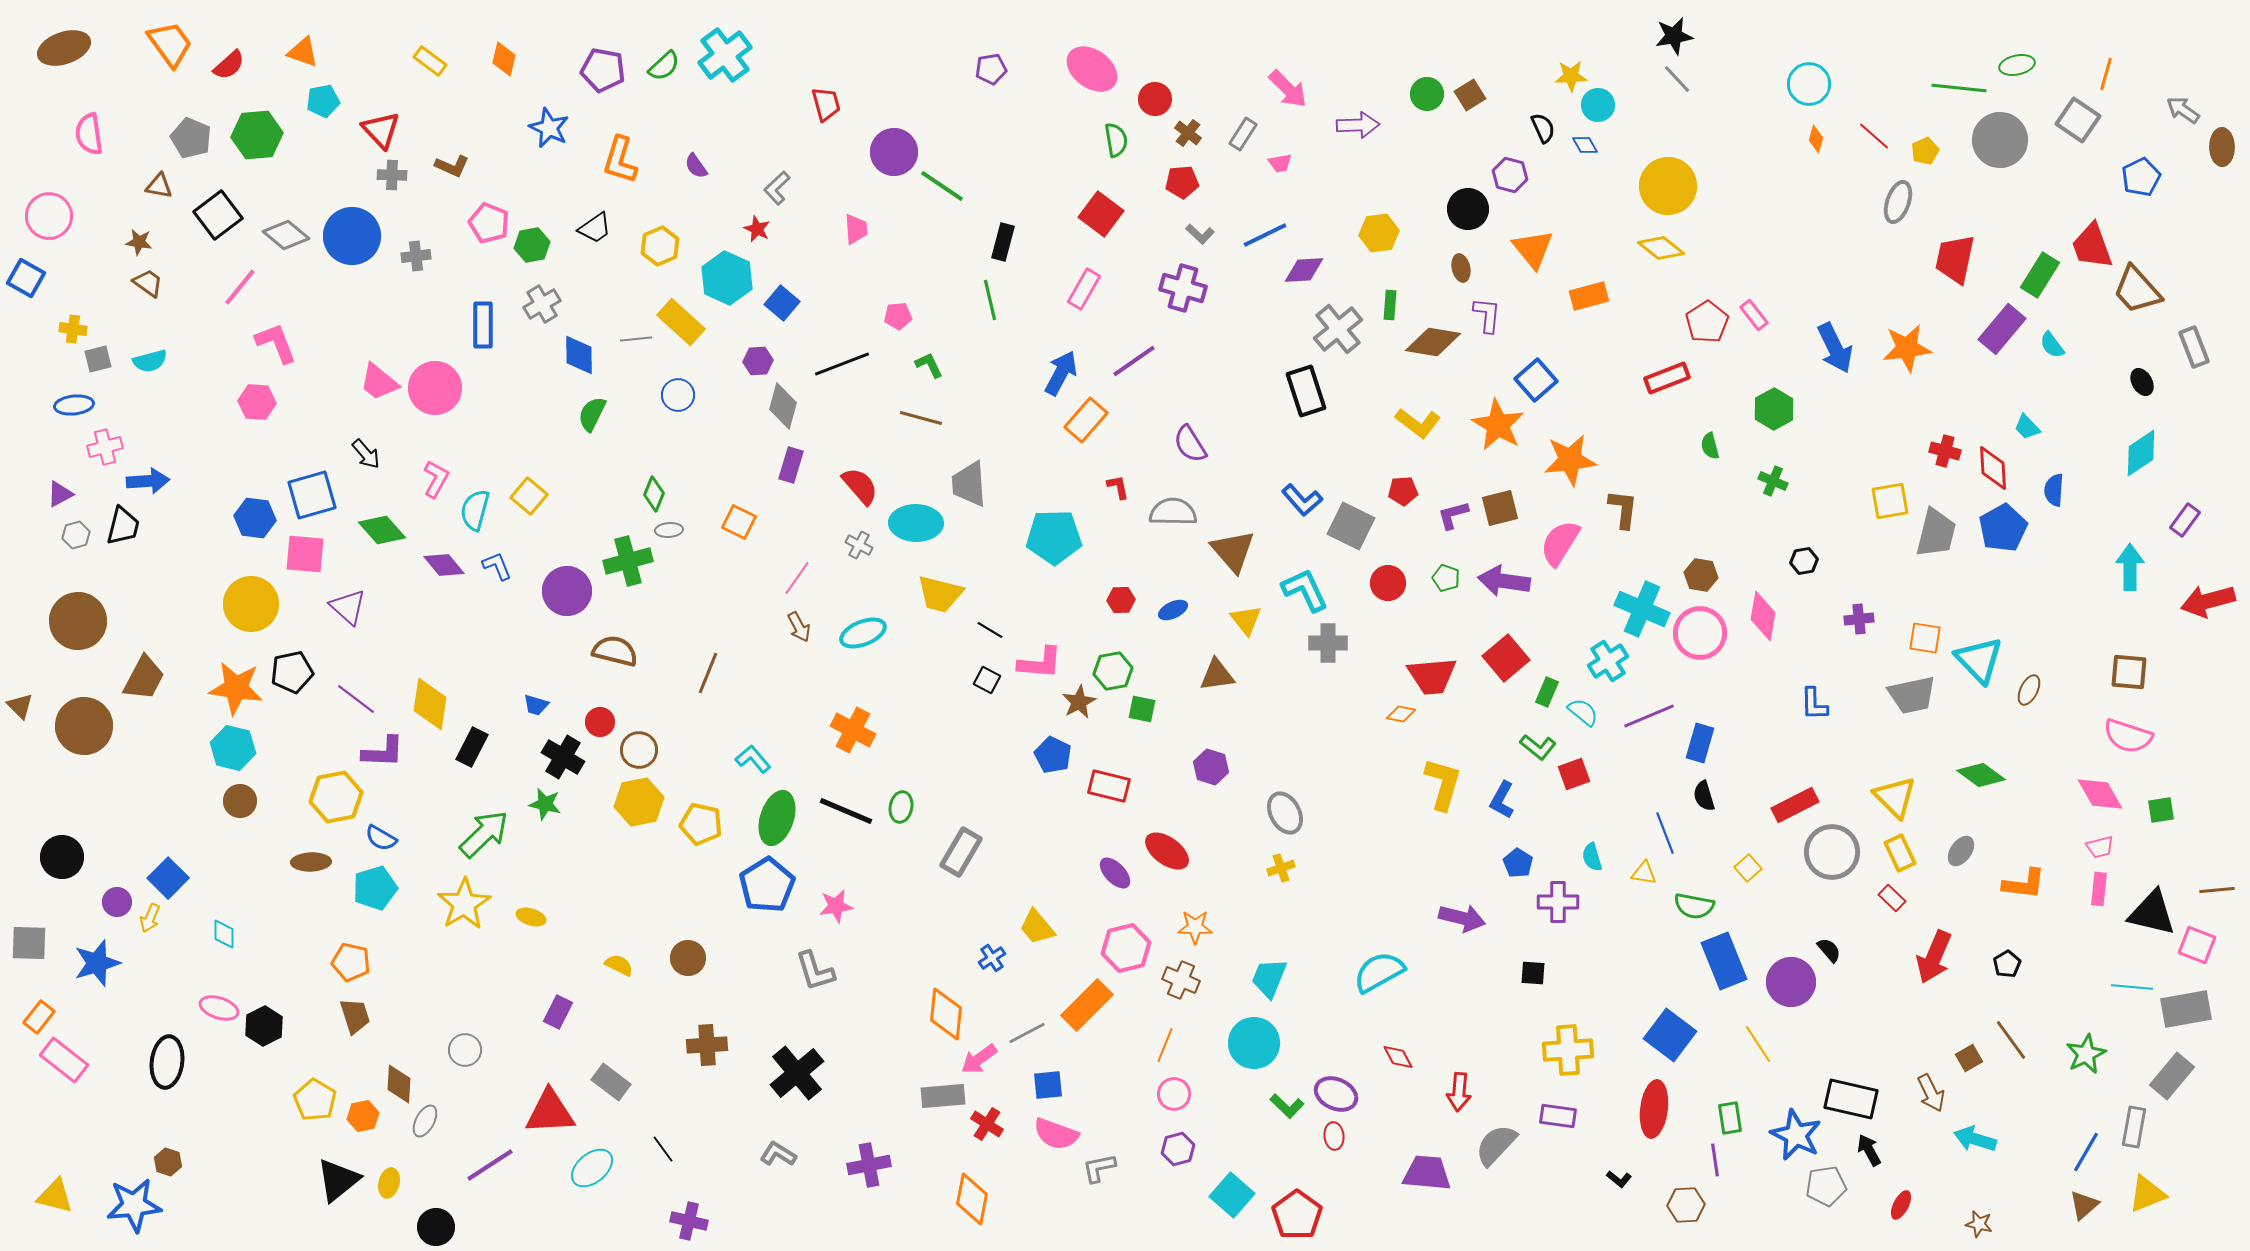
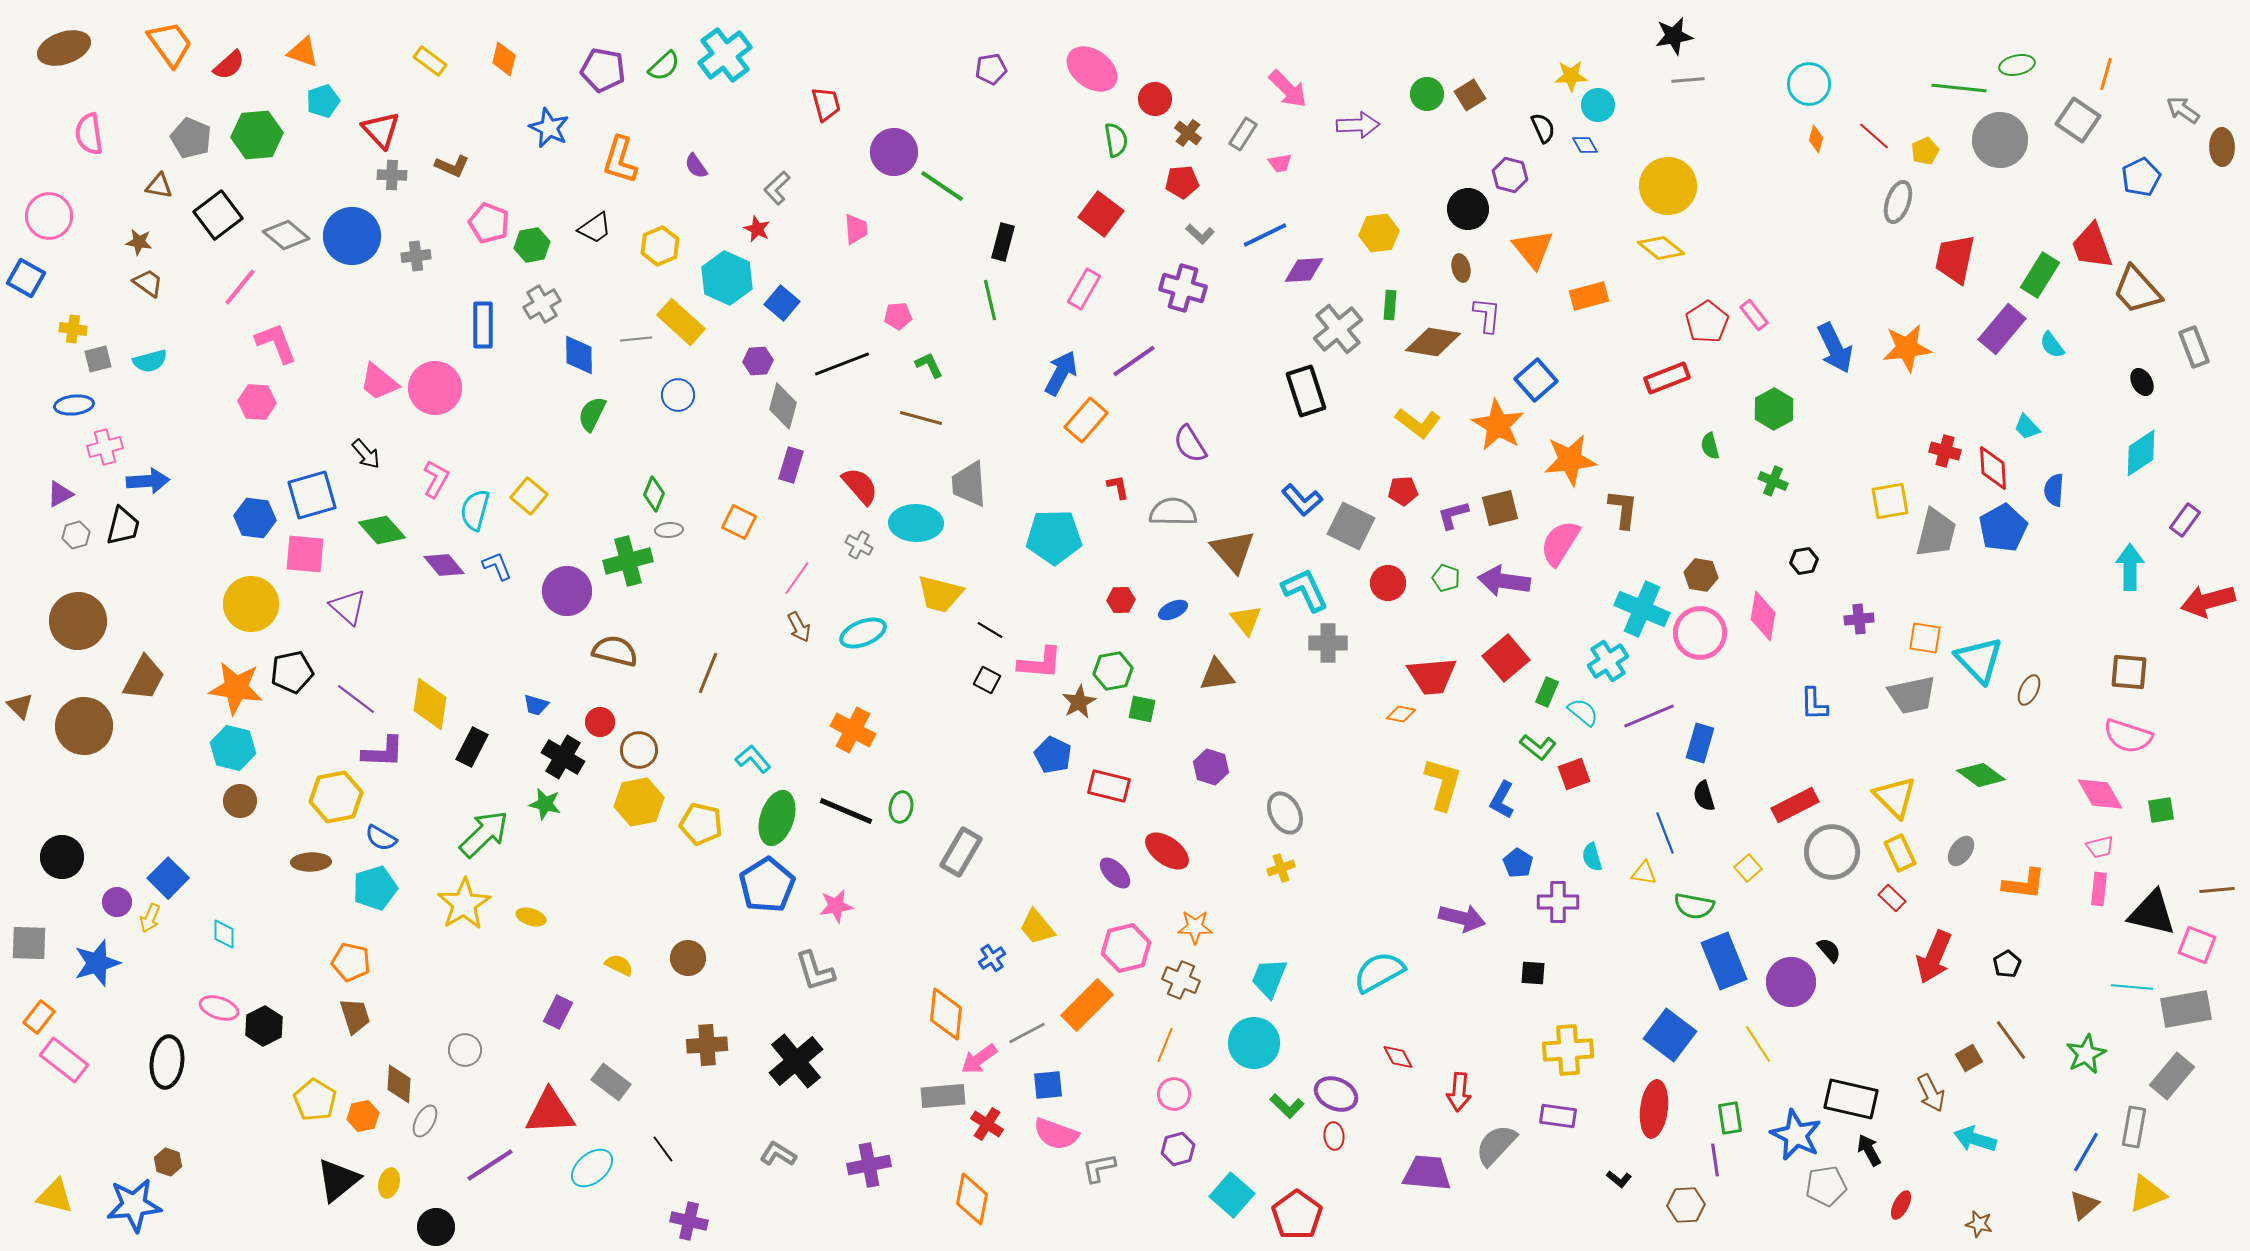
gray line at (1677, 79): moved 11 px right, 1 px down; rotated 52 degrees counterclockwise
cyan pentagon at (323, 101): rotated 8 degrees counterclockwise
black cross at (797, 1073): moved 1 px left, 12 px up
